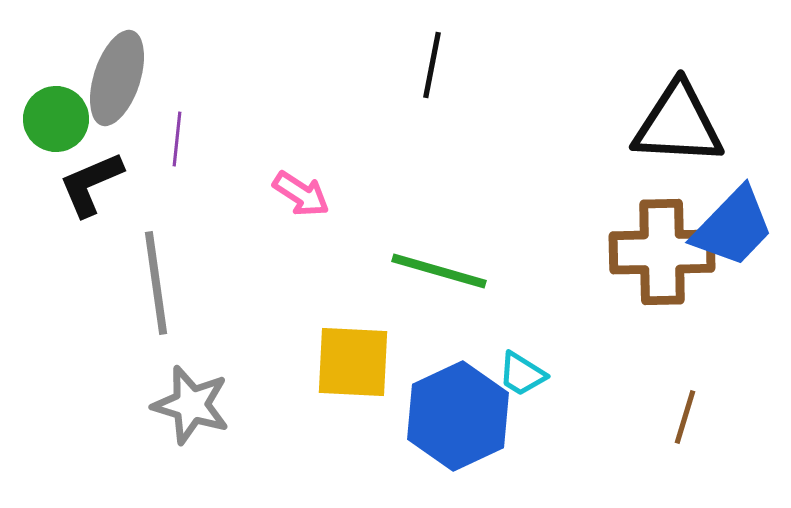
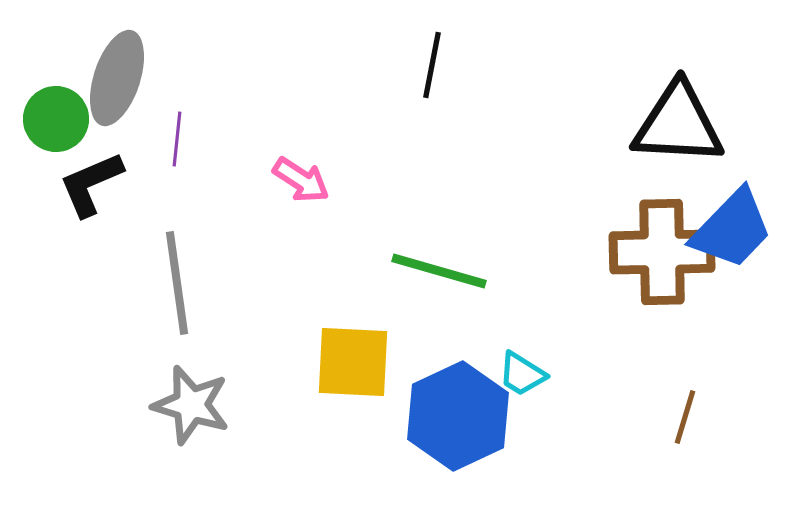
pink arrow: moved 14 px up
blue trapezoid: moved 1 px left, 2 px down
gray line: moved 21 px right
